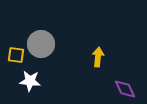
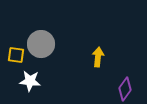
purple diamond: rotated 60 degrees clockwise
